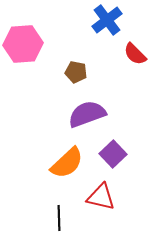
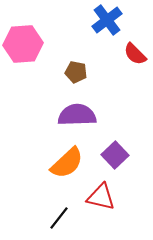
purple semicircle: moved 10 px left, 1 px down; rotated 18 degrees clockwise
purple square: moved 2 px right, 1 px down
black line: rotated 40 degrees clockwise
